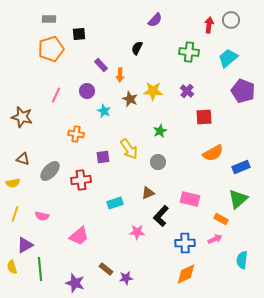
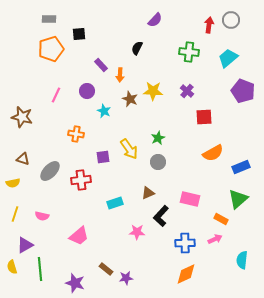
green star at (160, 131): moved 2 px left, 7 px down
